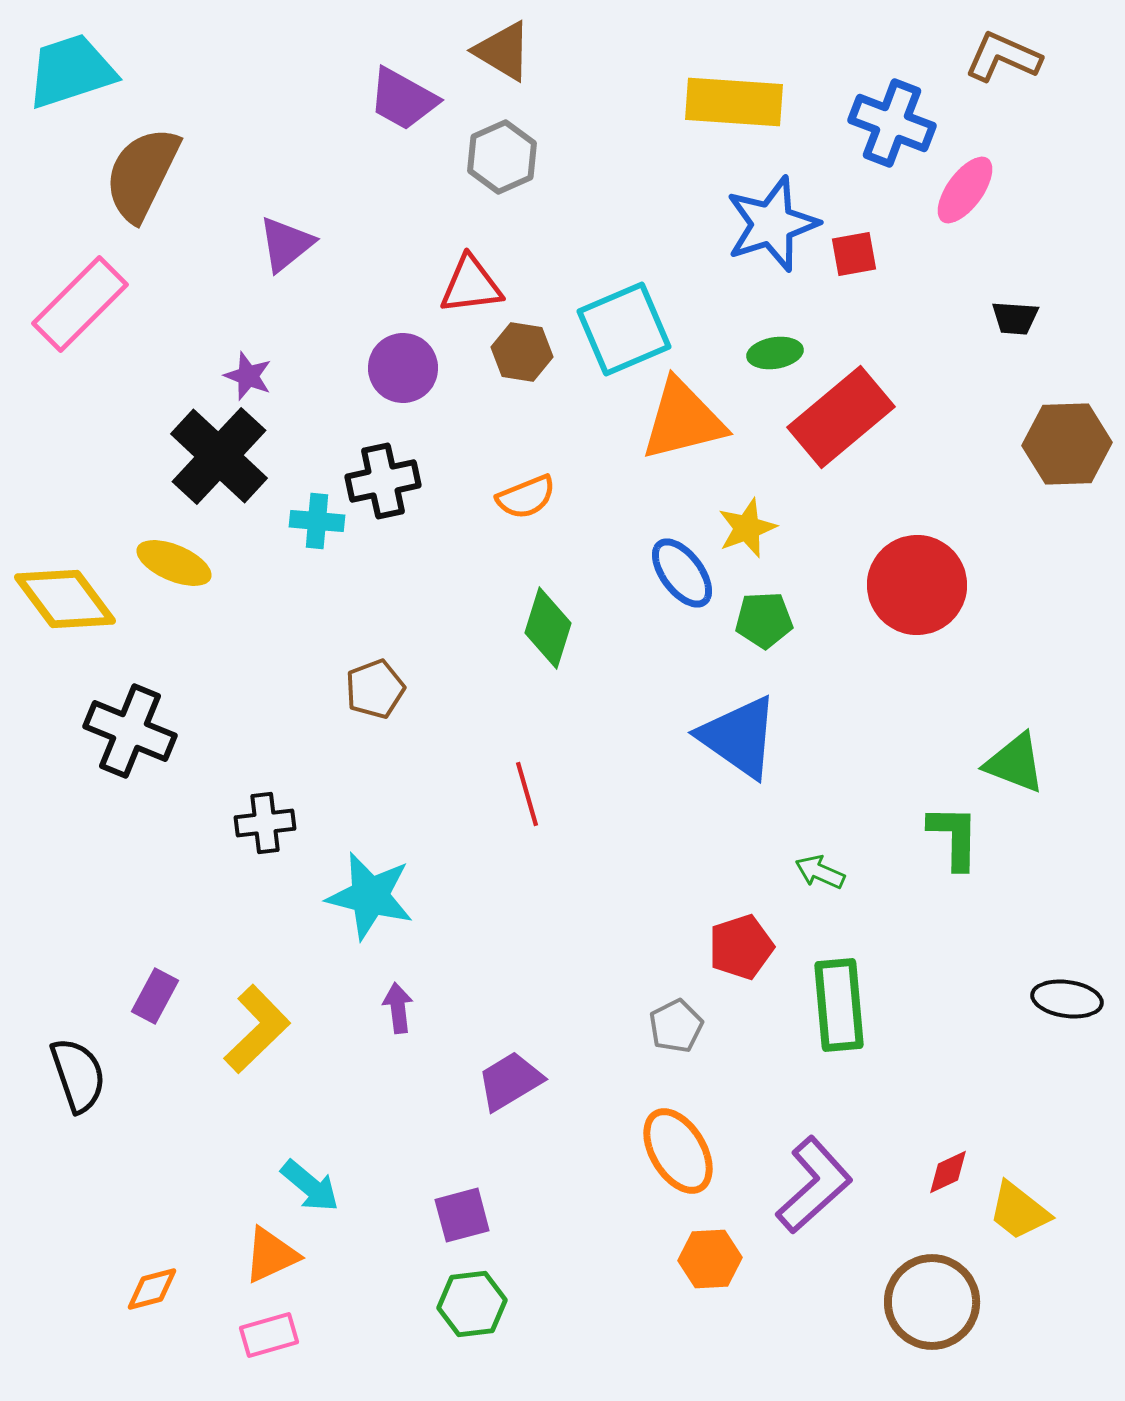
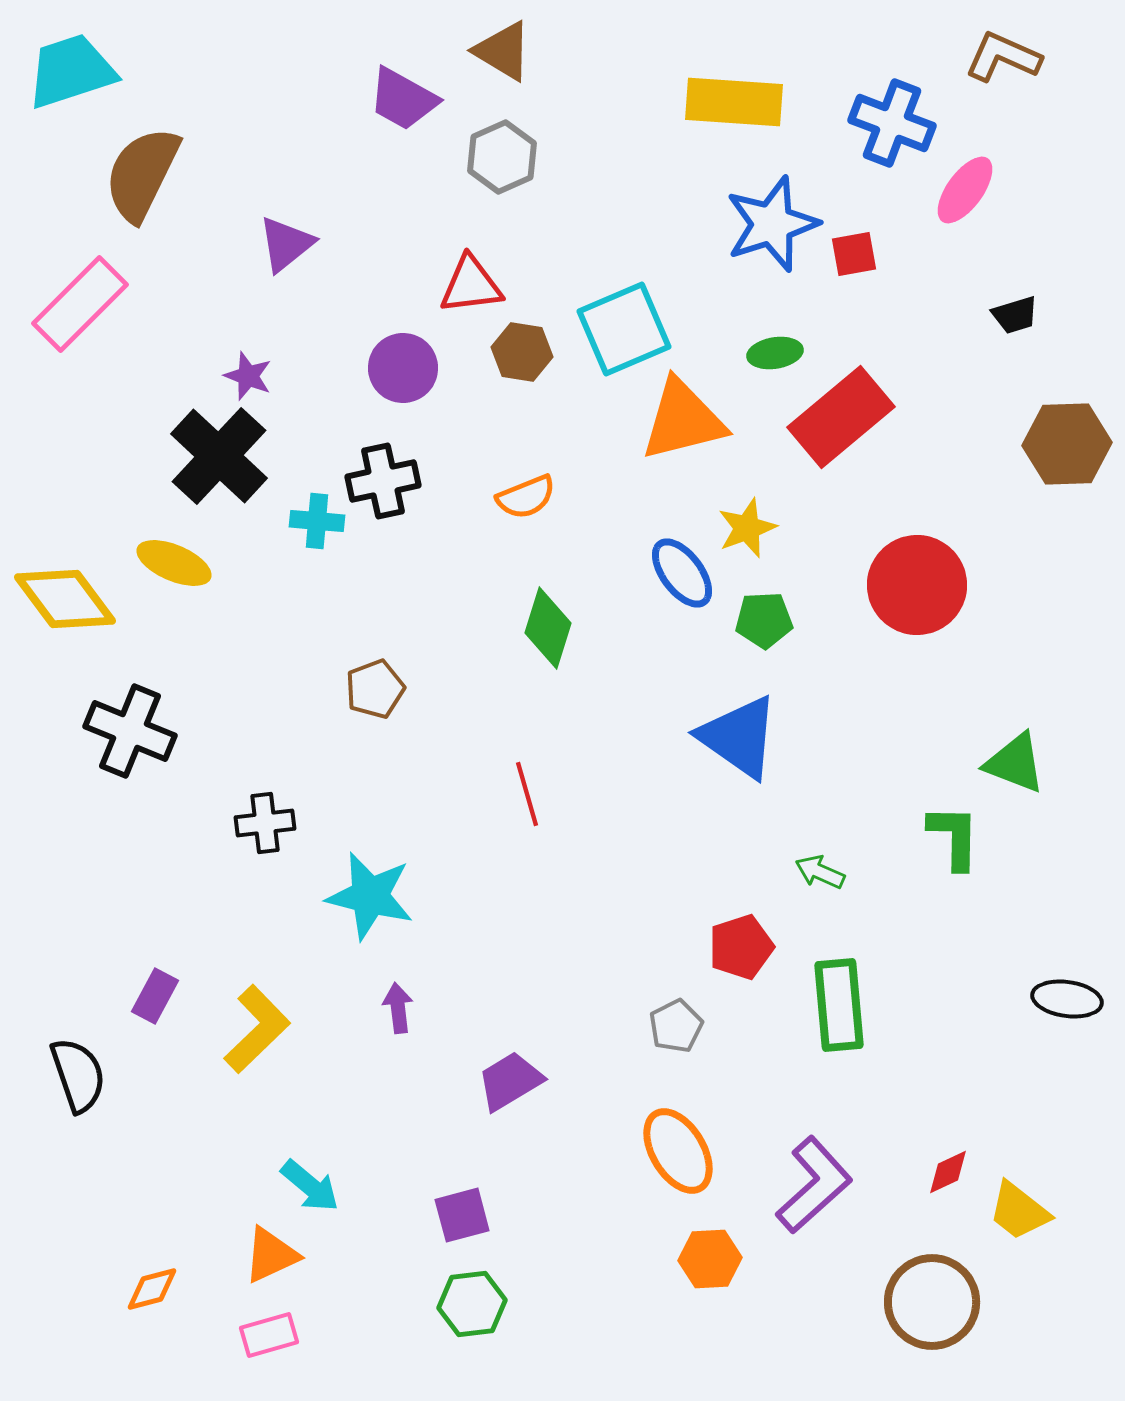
black trapezoid at (1015, 318): moved 3 px up; rotated 21 degrees counterclockwise
